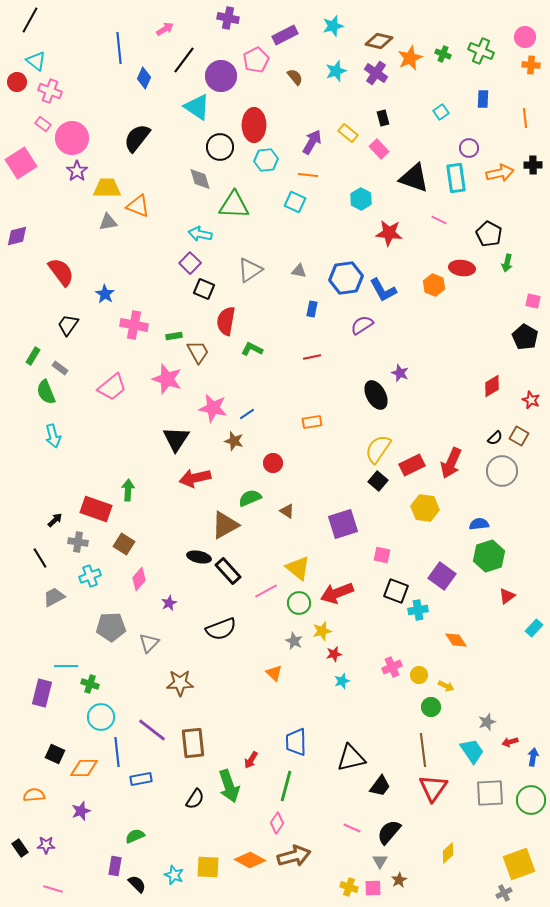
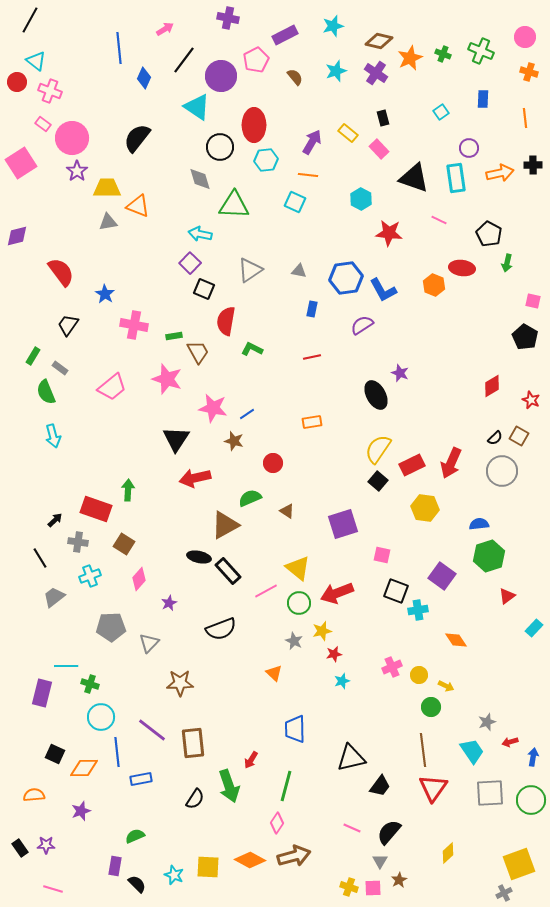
orange cross at (531, 65): moved 2 px left, 7 px down; rotated 12 degrees clockwise
gray trapezoid at (54, 597): rotated 10 degrees counterclockwise
blue trapezoid at (296, 742): moved 1 px left, 13 px up
